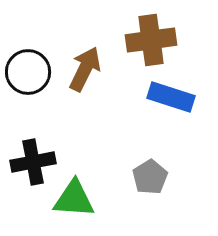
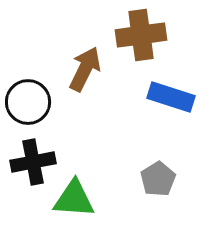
brown cross: moved 10 px left, 5 px up
black circle: moved 30 px down
gray pentagon: moved 8 px right, 2 px down
